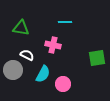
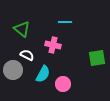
green triangle: moved 1 px right, 1 px down; rotated 30 degrees clockwise
